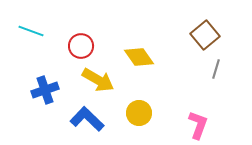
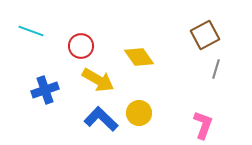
brown square: rotated 12 degrees clockwise
blue L-shape: moved 14 px right
pink L-shape: moved 5 px right
